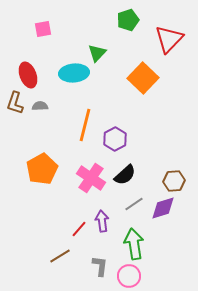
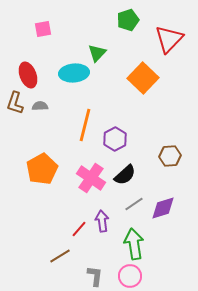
brown hexagon: moved 4 px left, 25 px up
gray L-shape: moved 5 px left, 10 px down
pink circle: moved 1 px right
